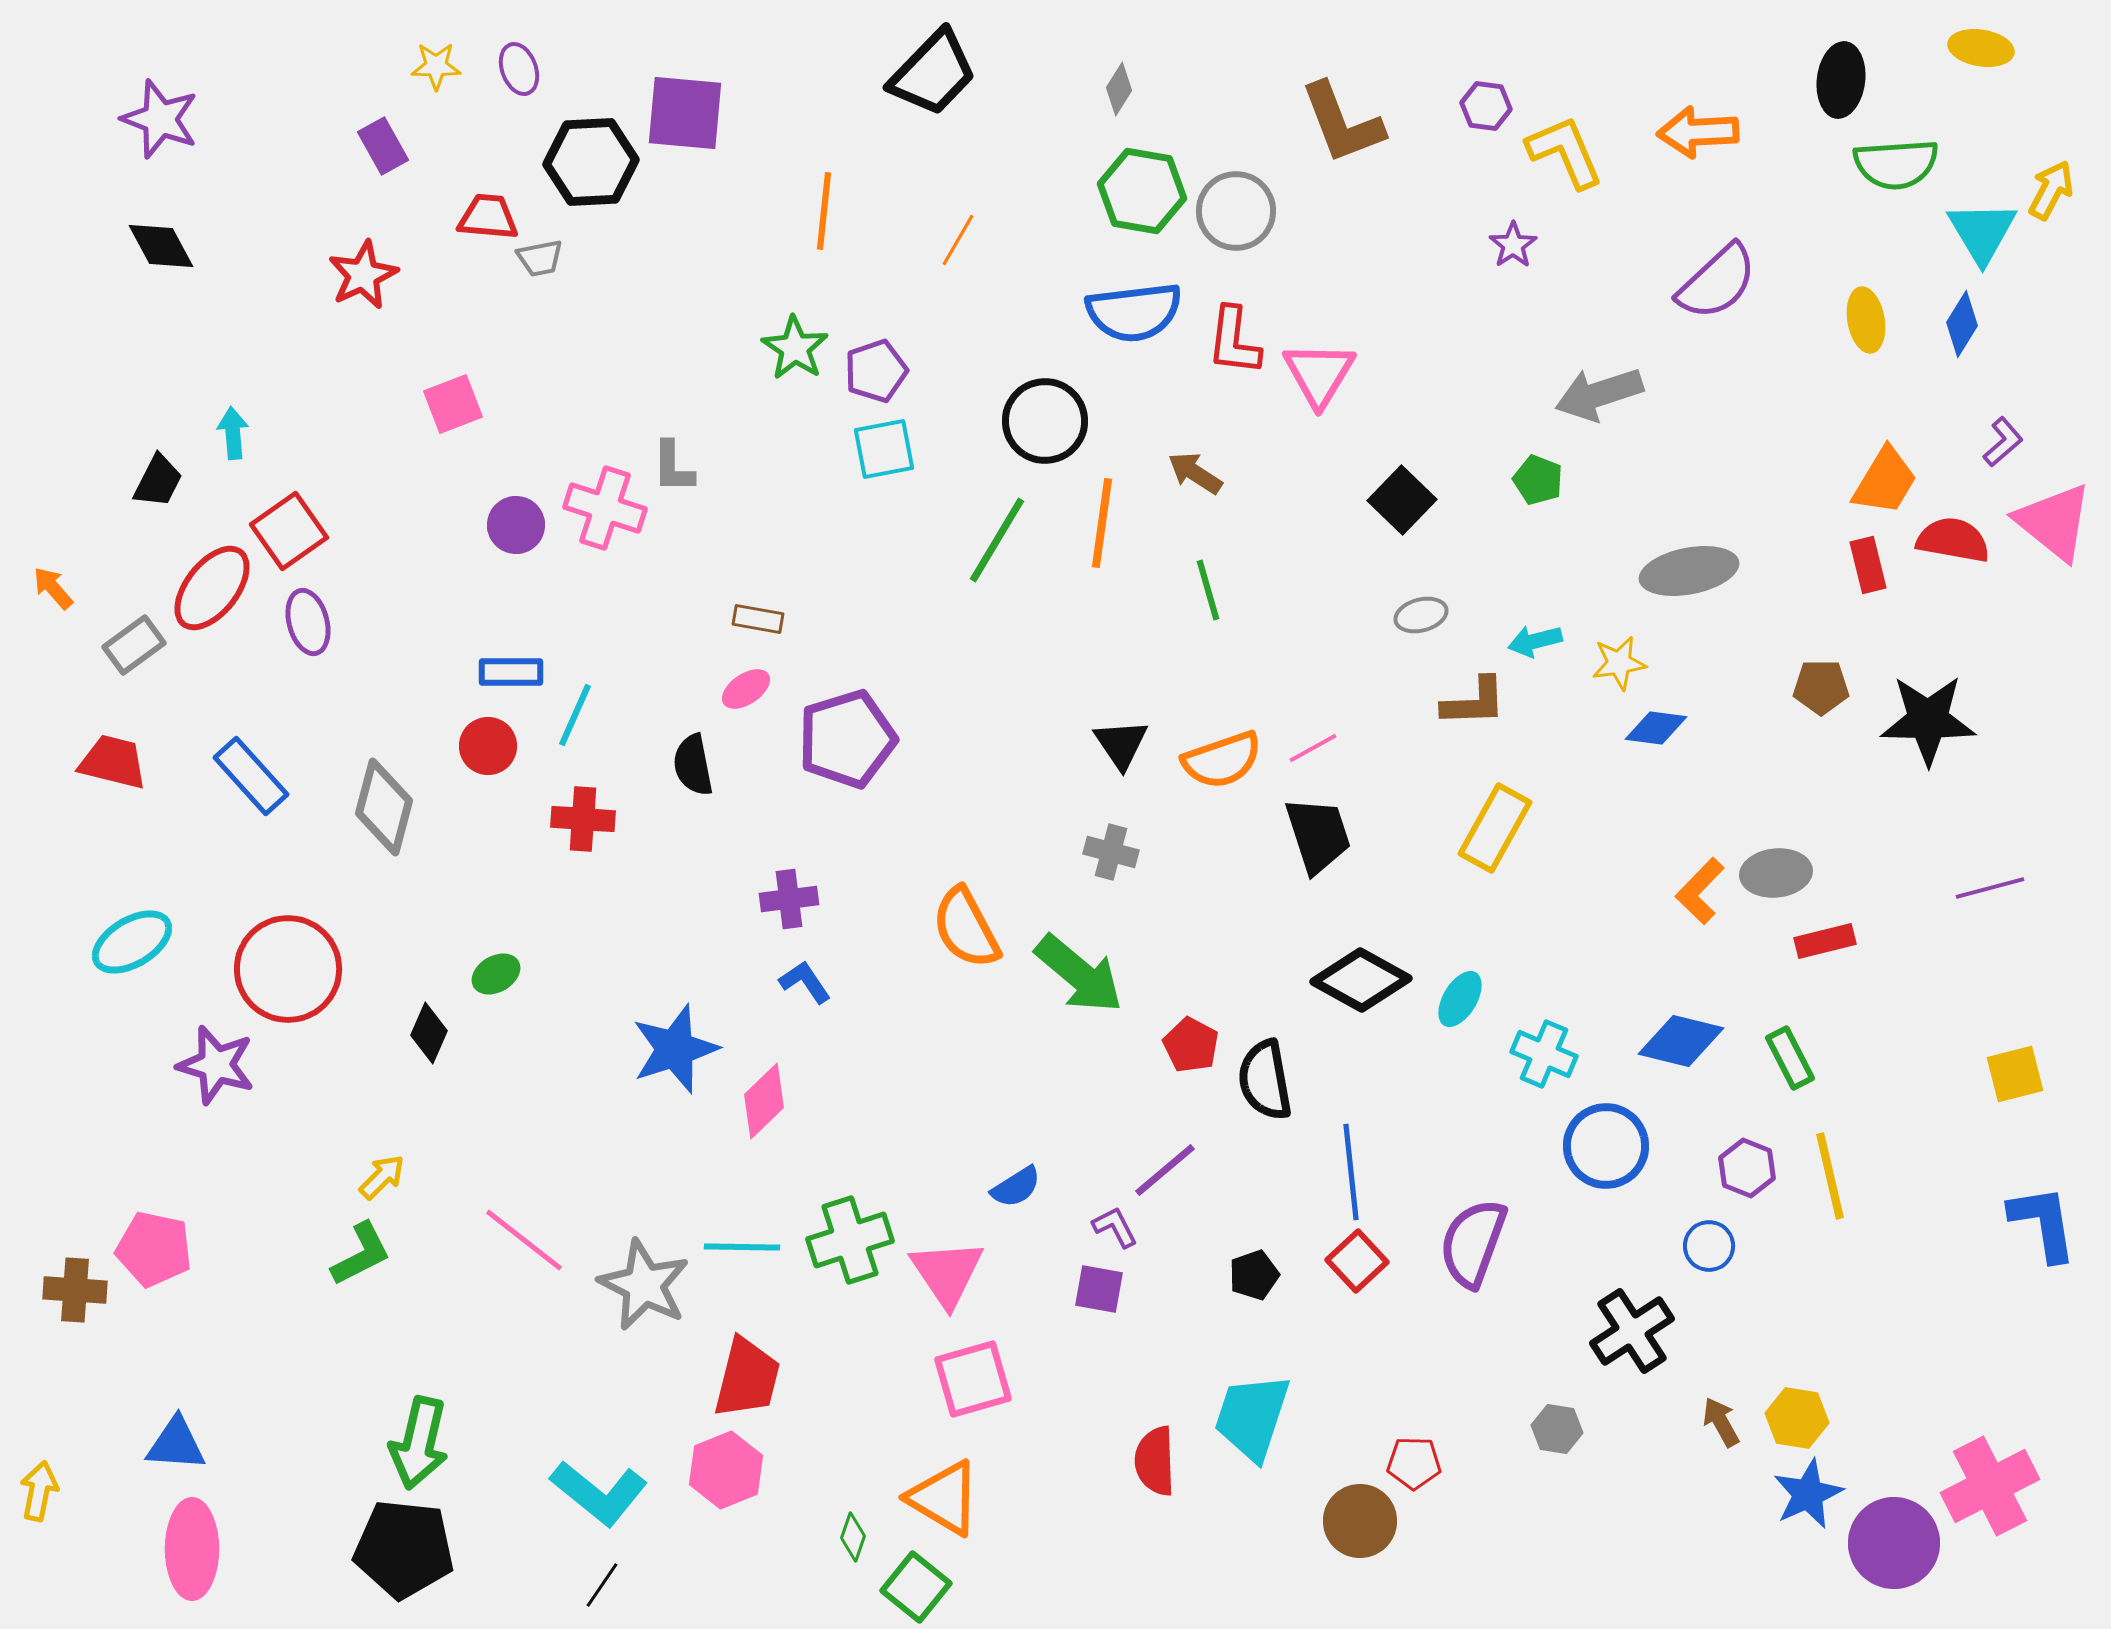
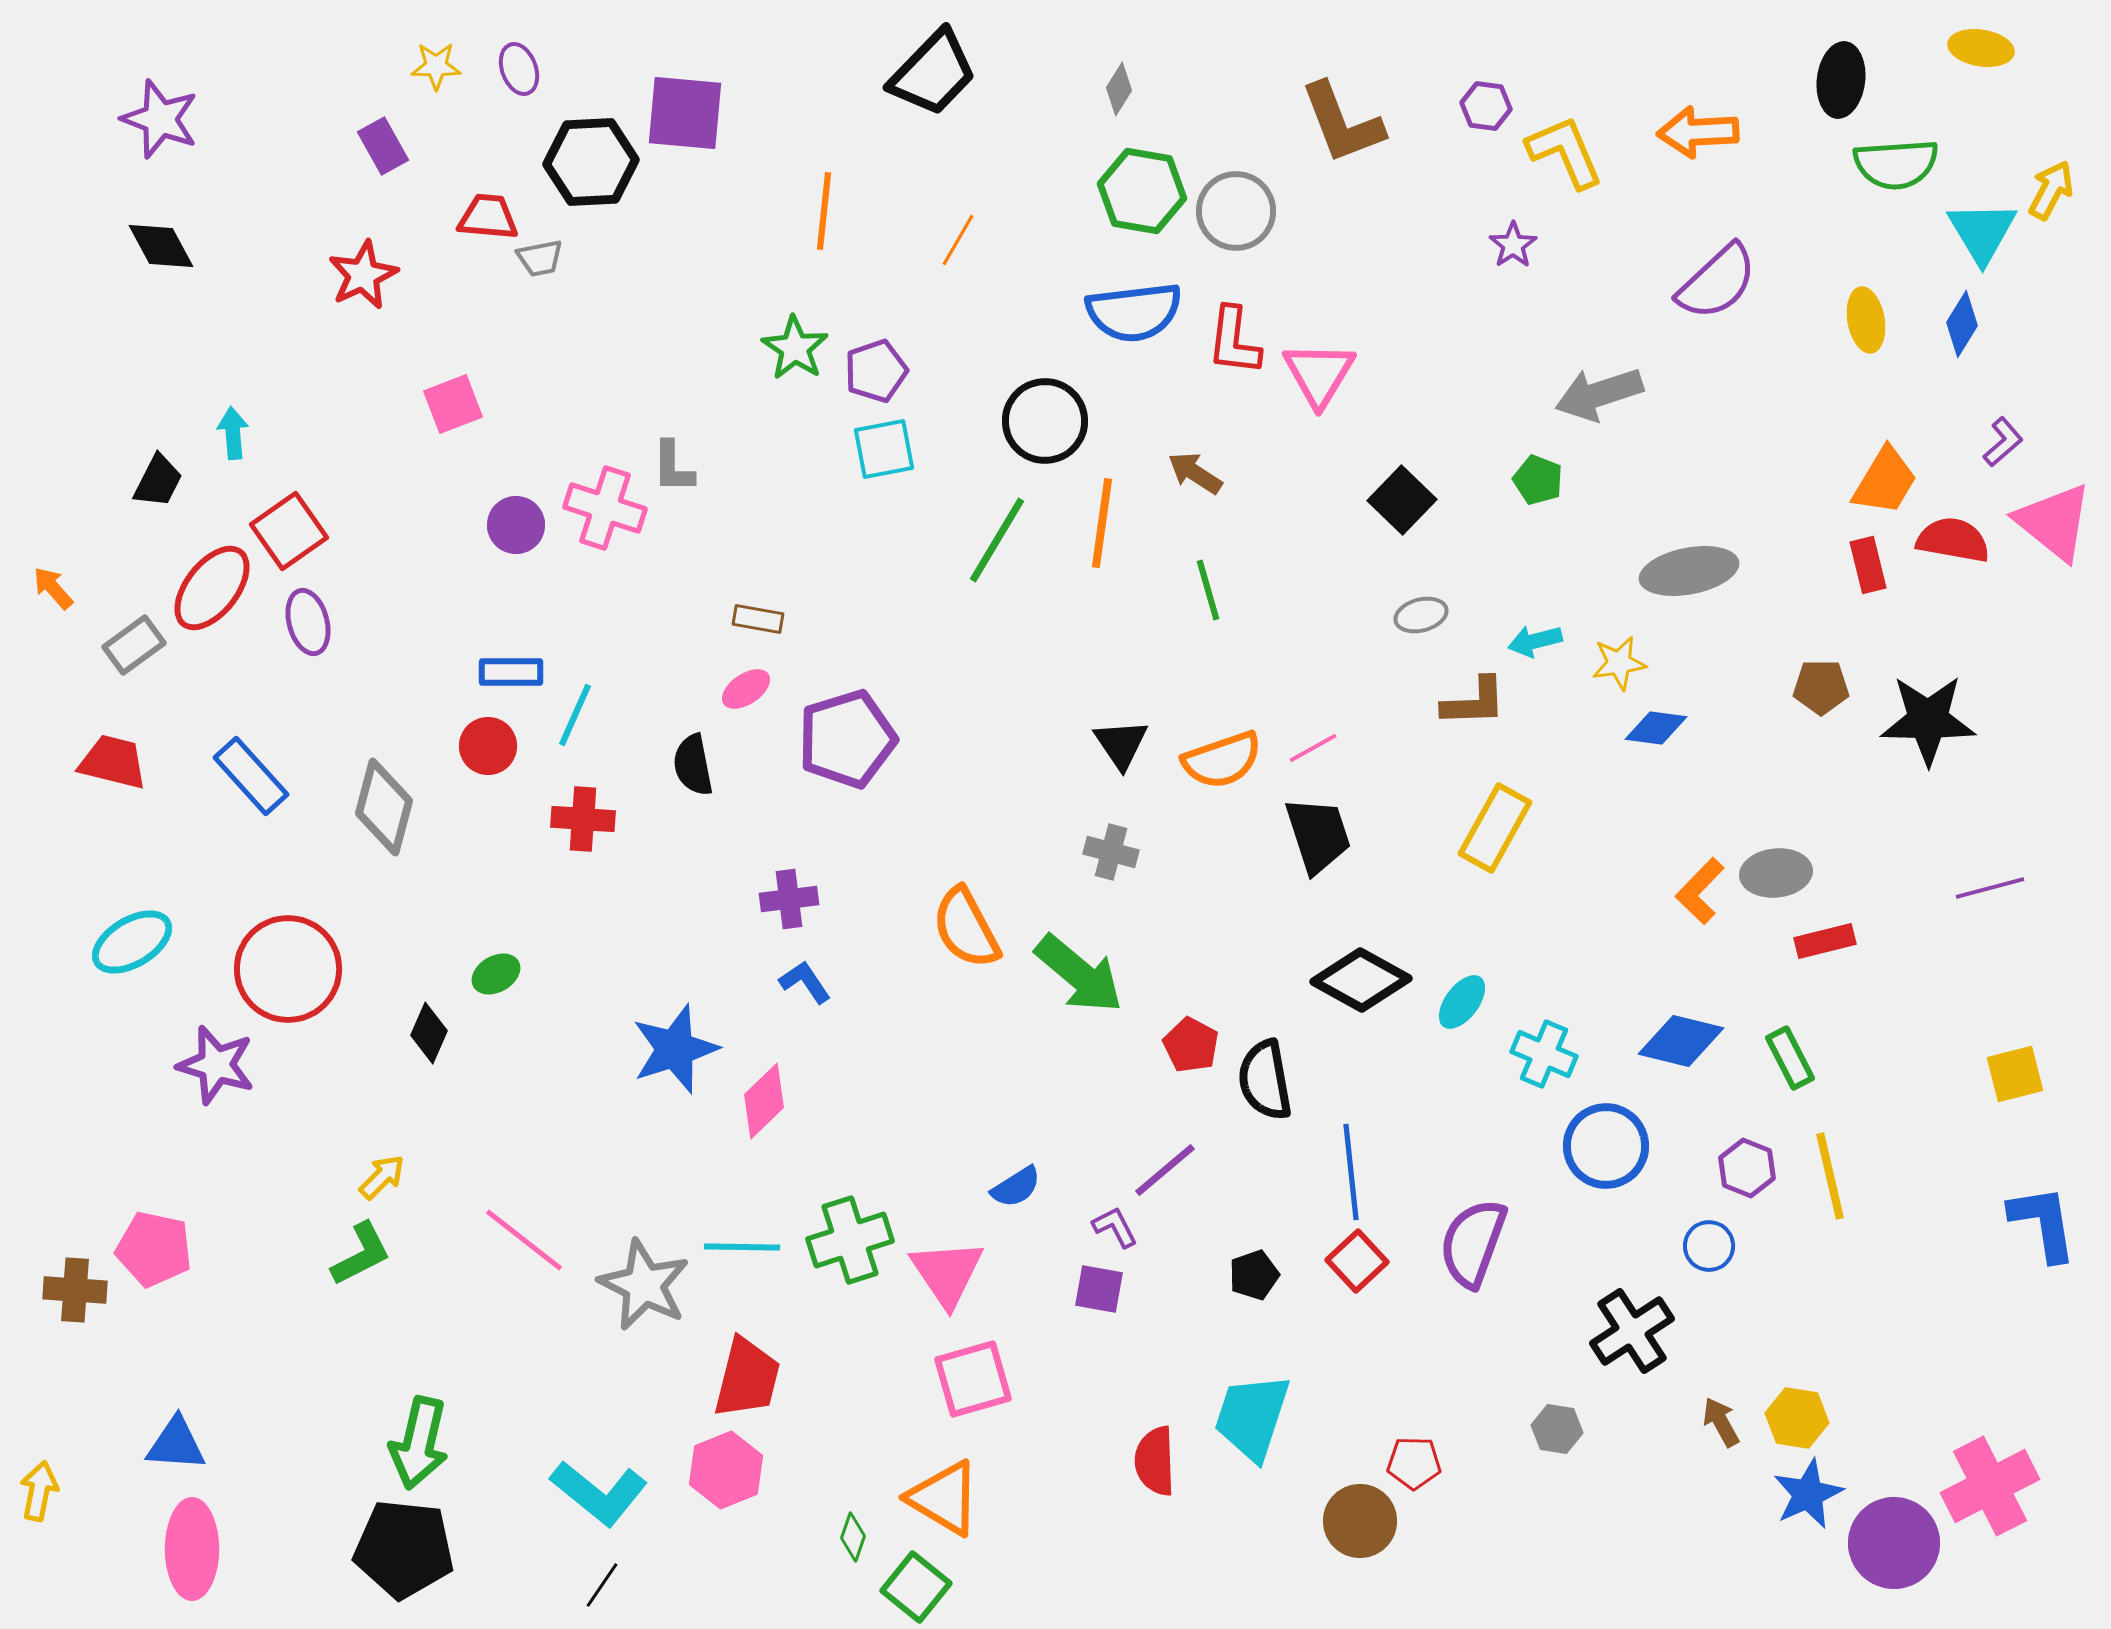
cyan ellipse at (1460, 999): moved 2 px right, 3 px down; rotated 6 degrees clockwise
